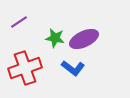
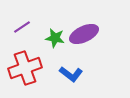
purple line: moved 3 px right, 5 px down
purple ellipse: moved 5 px up
blue L-shape: moved 2 px left, 6 px down
